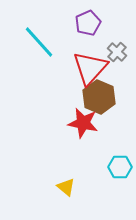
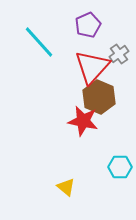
purple pentagon: moved 2 px down
gray cross: moved 2 px right, 2 px down; rotated 12 degrees clockwise
red triangle: moved 2 px right, 1 px up
red star: moved 2 px up
